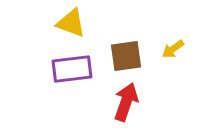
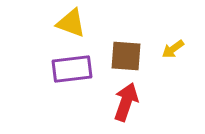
brown square: rotated 12 degrees clockwise
